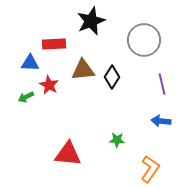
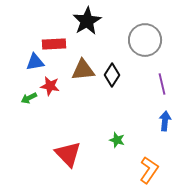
black star: moved 4 px left; rotated 8 degrees counterclockwise
gray circle: moved 1 px right
blue triangle: moved 5 px right, 1 px up; rotated 12 degrees counterclockwise
black diamond: moved 2 px up
red star: moved 1 px right, 1 px down; rotated 18 degrees counterclockwise
green arrow: moved 3 px right, 1 px down
blue arrow: moved 4 px right; rotated 90 degrees clockwise
green star: rotated 14 degrees clockwise
red triangle: rotated 40 degrees clockwise
orange L-shape: moved 1 px left, 1 px down
